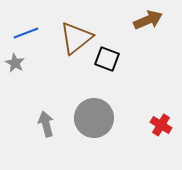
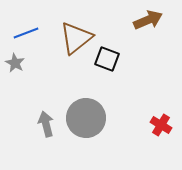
gray circle: moved 8 px left
